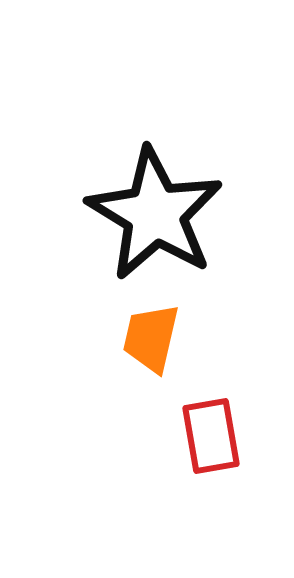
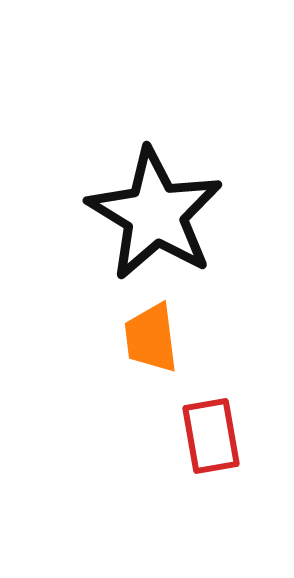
orange trapezoid: rotated 20 degrees counterclockwise
